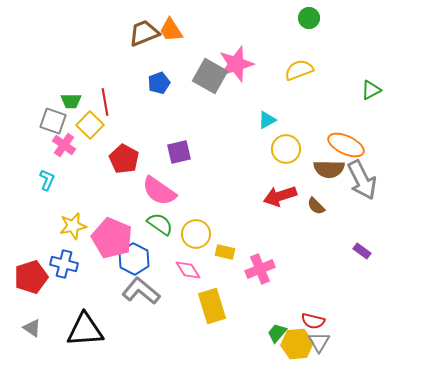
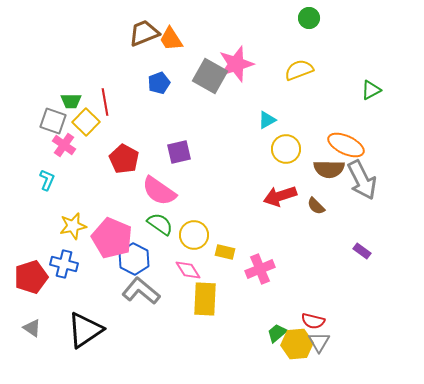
orange trapezoid at (171, 30): moved 9 px down
yellow square at (90, 125): moved 4 px left, 3 px up
yellow circle at (196, 234): moved 2 px left, 1 px down
yellow rectangle at (212, 306): moved 7 px left, 7 px up; rotated 20 degrees clockwise
black triangle at (85, 330): rotated 30 degrees counterclockwise
green trapezoid at (277, 333): rotated 10 degrees clockwise
